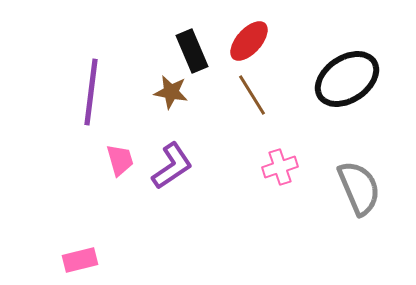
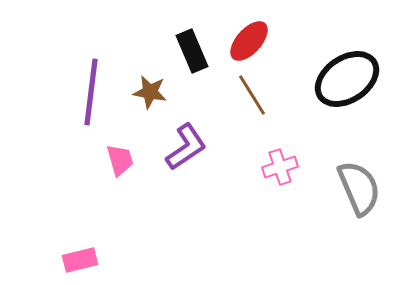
brown star: moved 21 px left
purple L-shape: moved 14 px right, 19 px up
